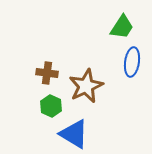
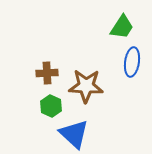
brown cross: rotated 10 degrees counterclockwise
brown star: rotated 28 degrees clockwise
blue triangle: rotated 12 degrees clockwise
